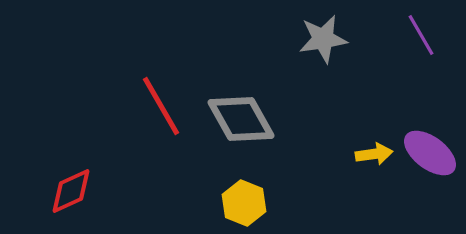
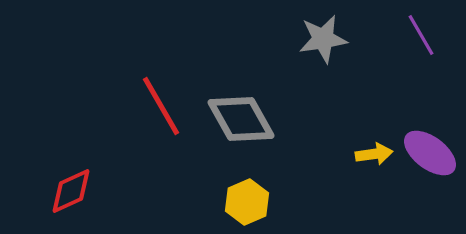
yellow hexagon: moved 3 px right, 1 px up; rotated 15 degrees clockwise
